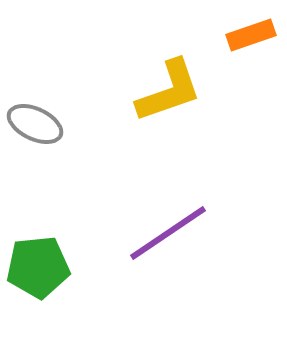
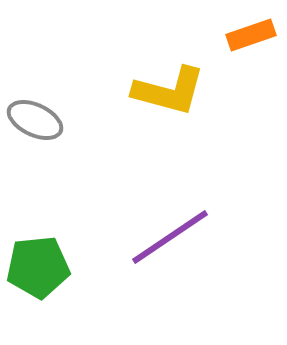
yellow L-shape: rotated 34 degrees clockwise
gray ellipse: moved 4 px up
purple line: moved 2 px right, 4 px down
